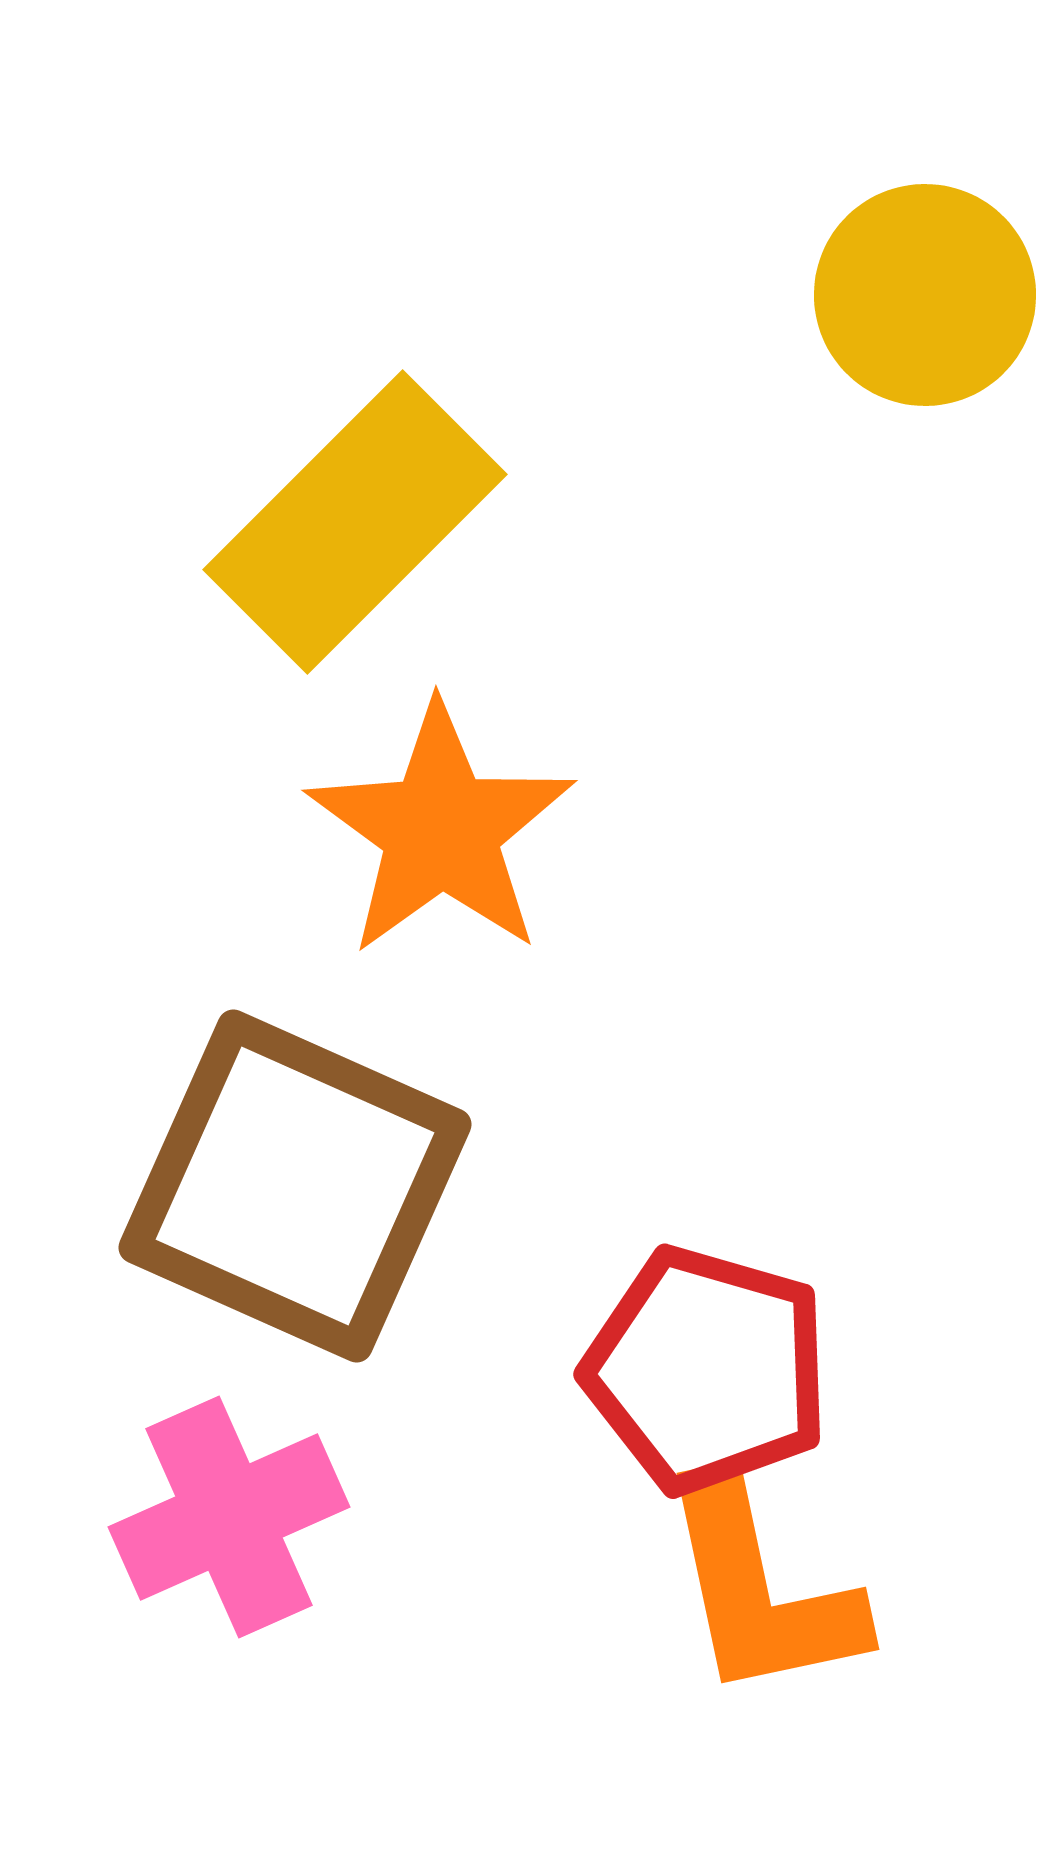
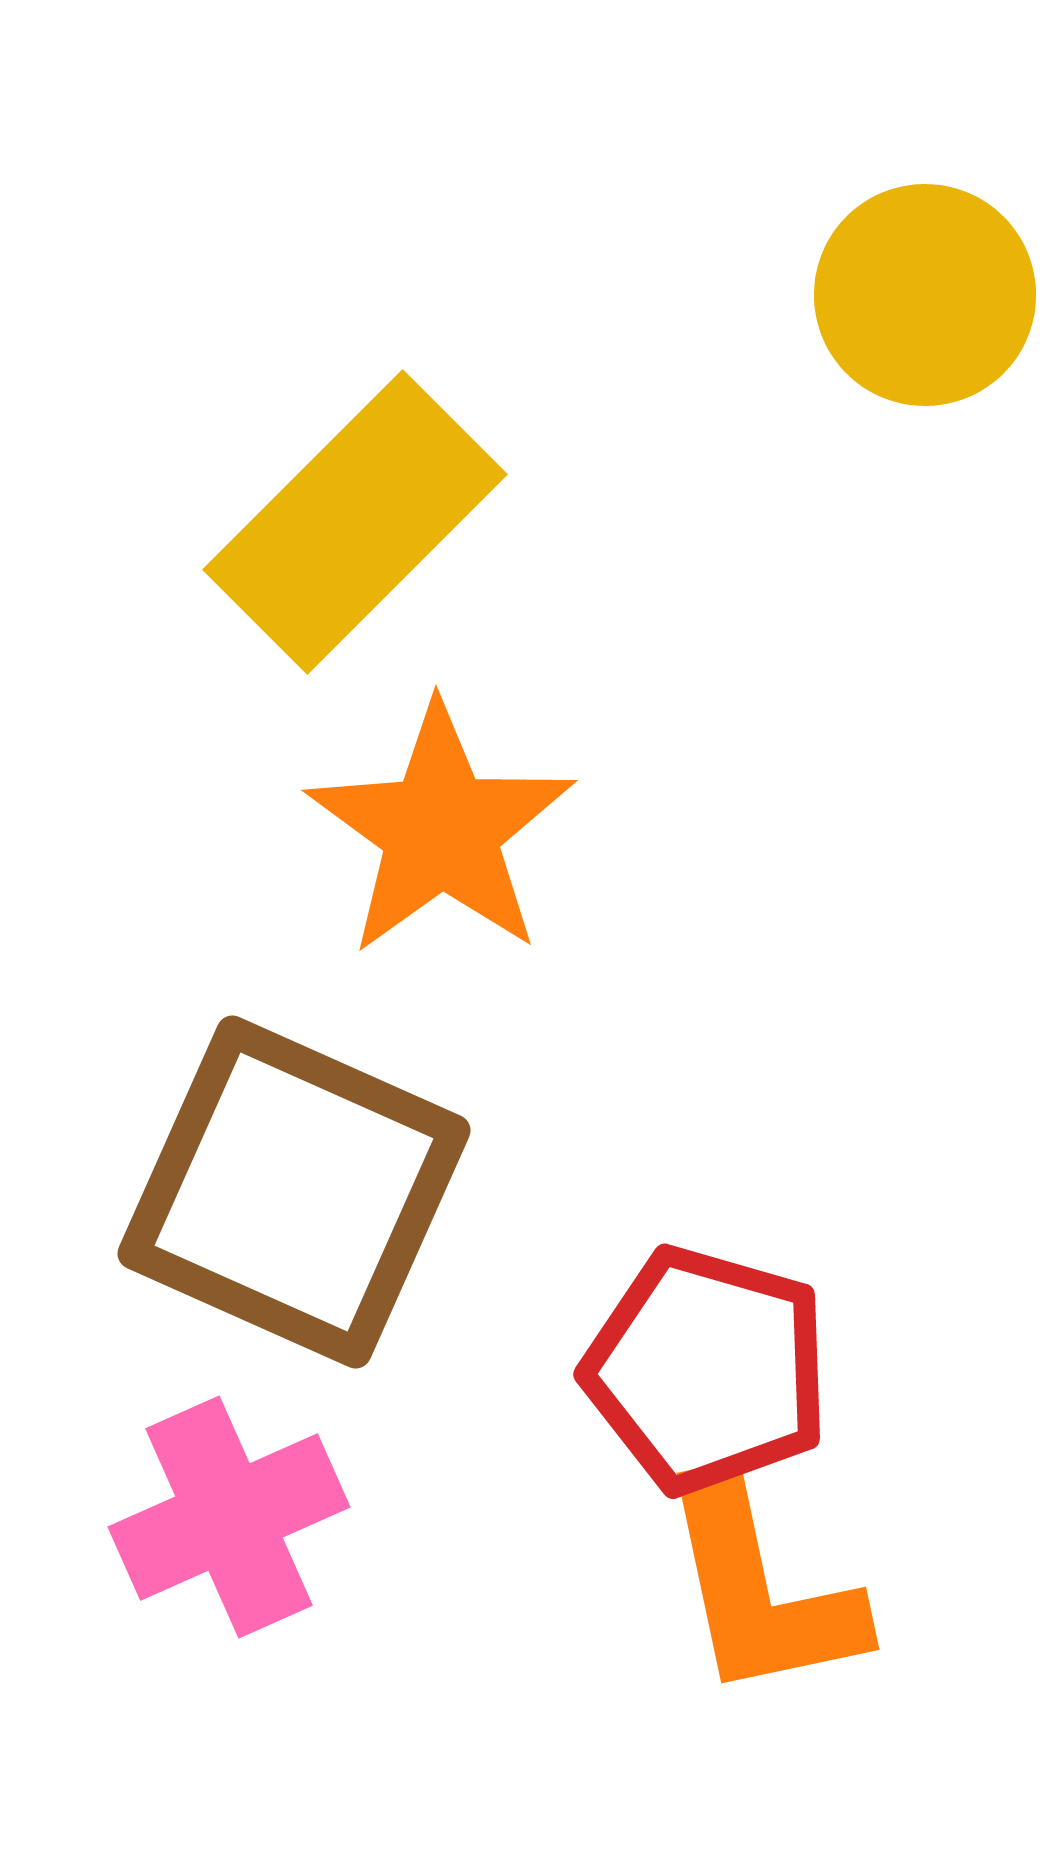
brown square: moved 1 px left, 6 px down
